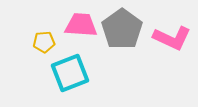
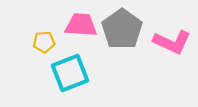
pink L-shape: moved 4 px down
